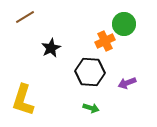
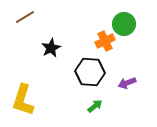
green arrow: moved 4 px right, 2 px up; rotated 56 degrees counterclockwise
